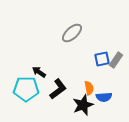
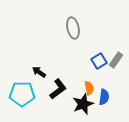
gray ellipse: moved 1 px right, 5 px up; rotated 60 degrees counterclockwise
blue square: moved 3 px left, 2 px down; rotated 21 degrees counterclockwise
cyan pentagon: moved 4 px left, 5 px down
blue semicircle: rotated 77 degrees counterclockwise
black star: moved 1 px up
